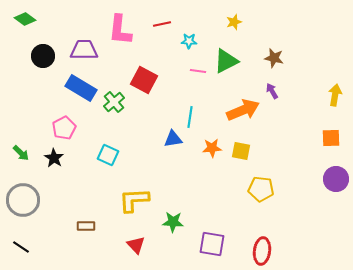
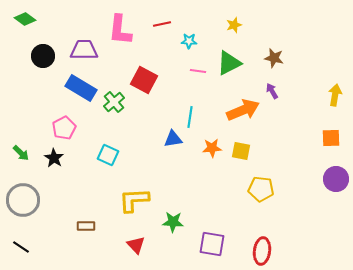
yellow star: moved 3 px down
green triangle: moved 3 px right, 2 px down
